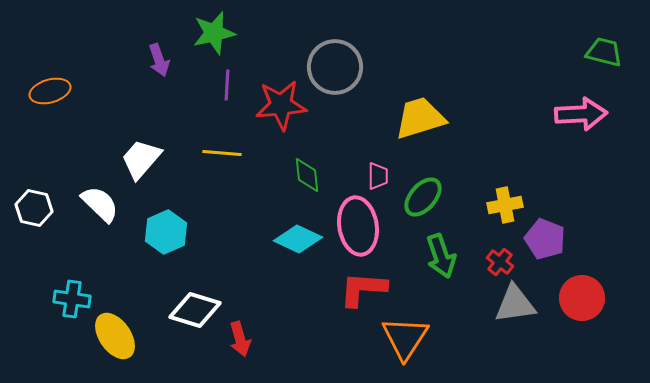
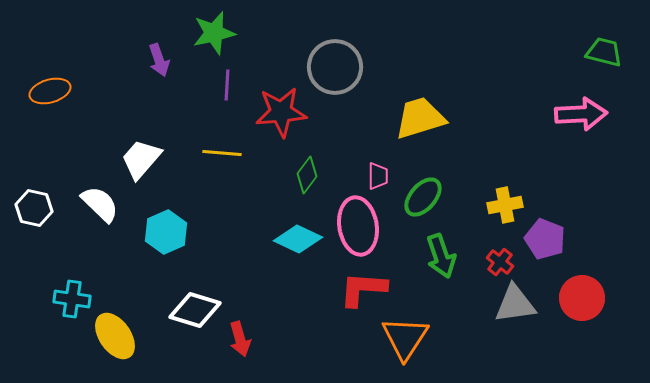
red star: moved 7 px down
green diamond: rotated 42 degrees clockwise
